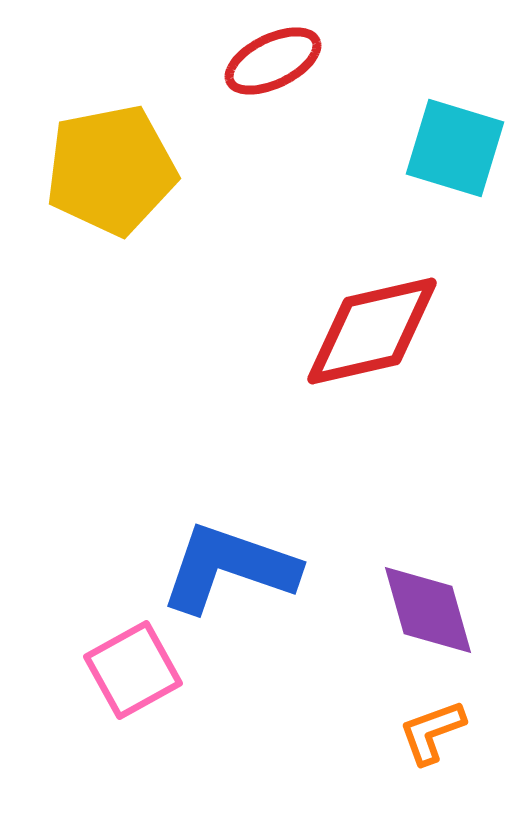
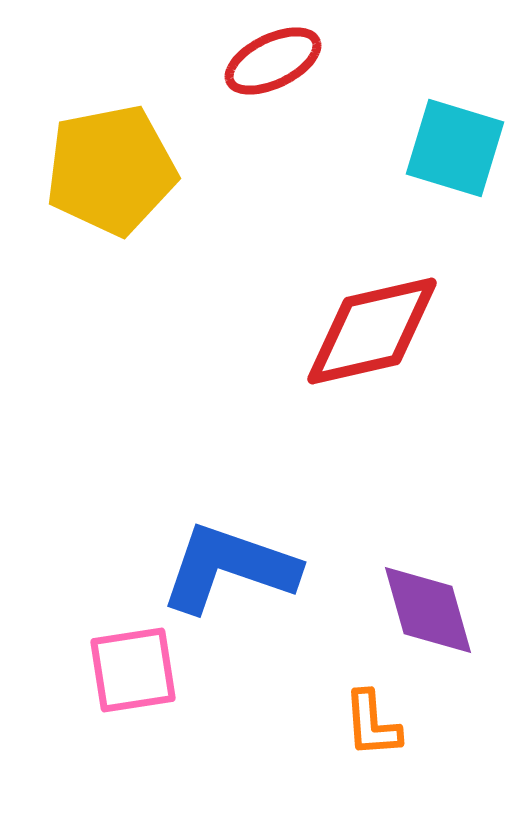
pink square: rotated 20 degrees clockwise
orange L-shape: moved 60 px left, 8 px up; rotated 74 degrees counterclockwise
